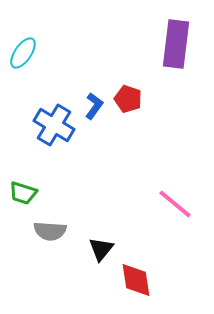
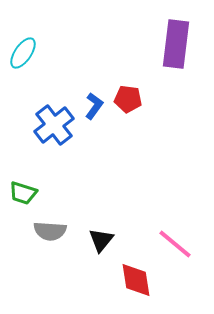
red pentagon: rotated 12 degrees counterclockwise
blue cross: rotated 21 degrees clockwise
pink line: moved 40 px down
black triangle: moved 9 px up
